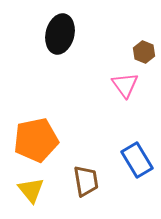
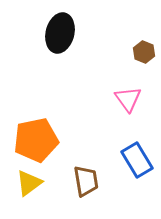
black ellipse: moved 1 px up
pink triangle: moved 3 px right, 14 px down
yellow triangle: moved 2 px left, 7 px up; rotated 32 degrees clockwise
